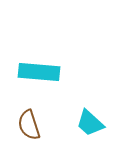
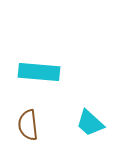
brown semicircle: moved 1 px left; rotated 12 degrees clockwise
